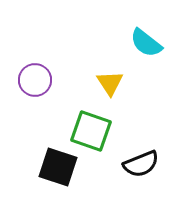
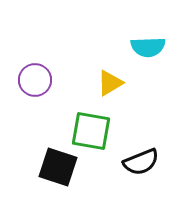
cyan semicircle: moved 2 px right, 4 px down; rotated 40 degrees counterclockwise
yellow triangle: rotated 32 degrees clockwise
green square: rotated 9 degrees counterclockwise
black semicircle: moved 2 px up
